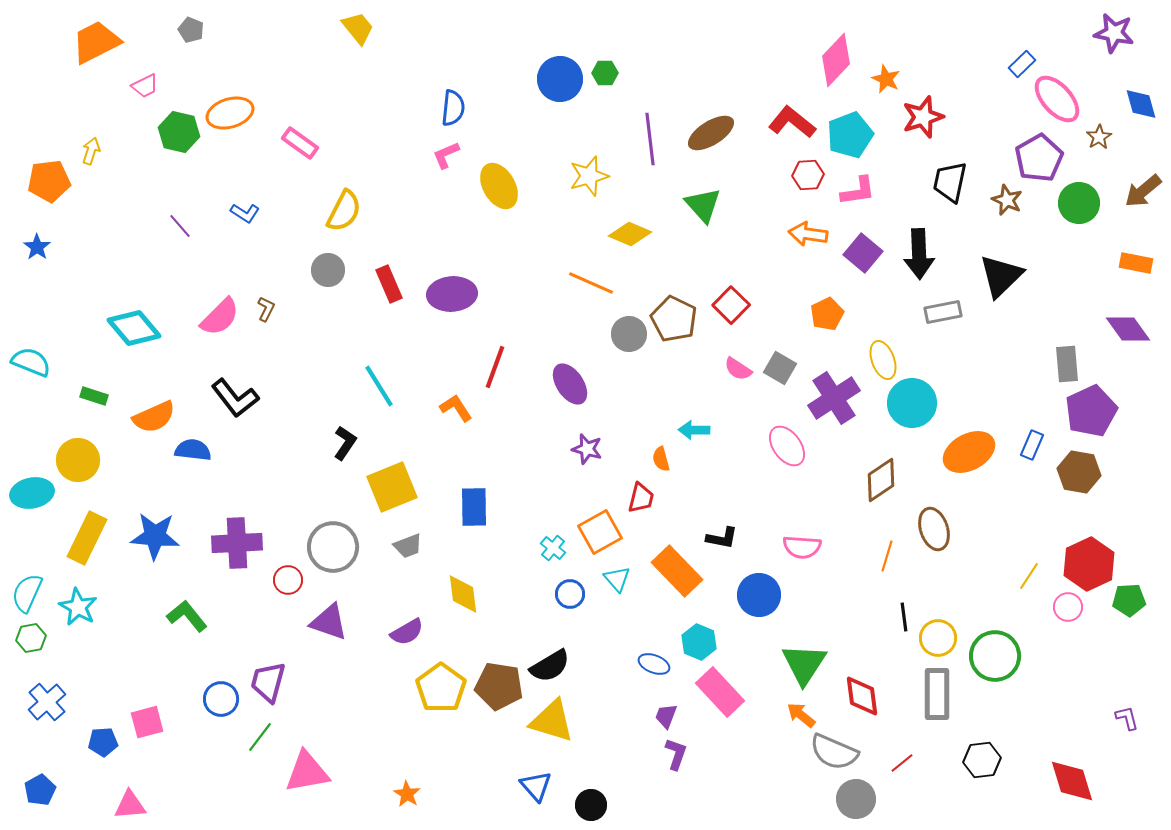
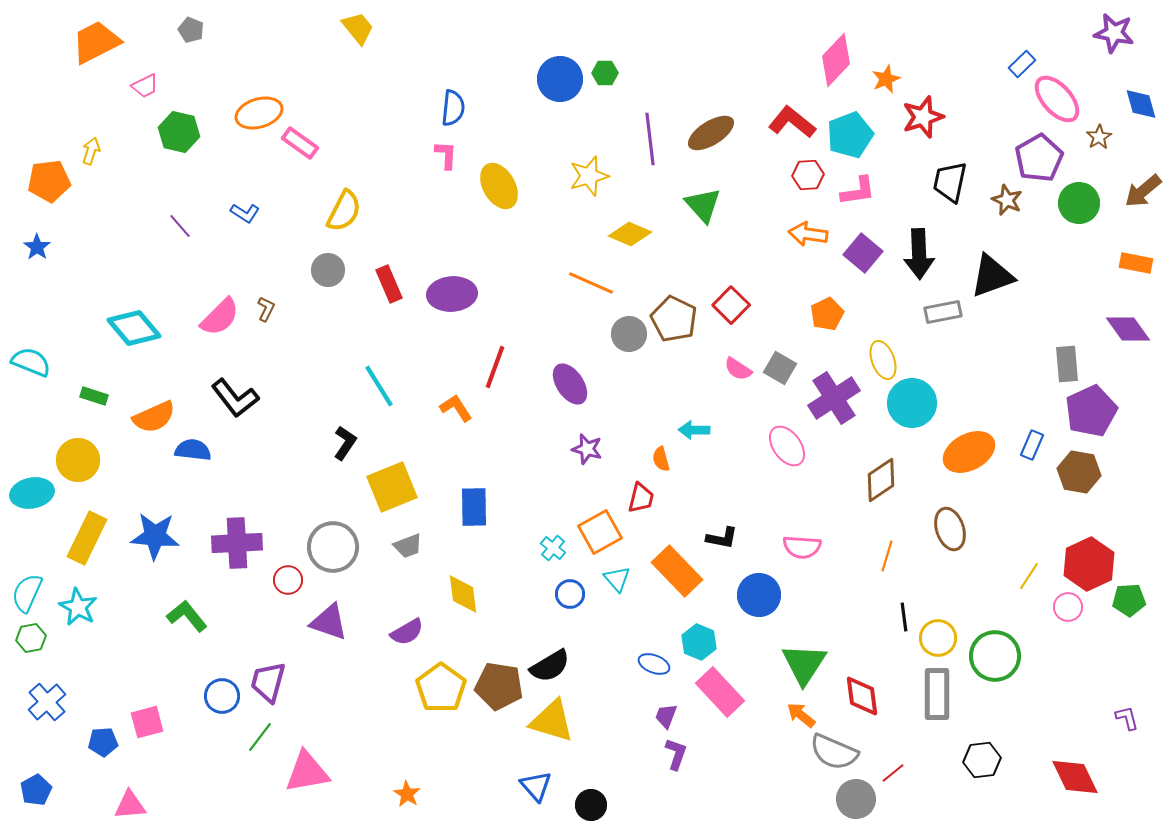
orange star at (886, 79): rotated 24 degrees clockwise
orange ellipse at (230, 113): moved 29 px right
pink L-shape at (446, 155): rotated 116 degrees clockwise
black triangle at (1001, 276): moved 9 px left; rotated 24 degrees clockwise
brown ellipse at (934, 529): moved 16 px right
blue circle at (221, 699): moved 1 px right, 3 px up
red line at (902, 763): moved 9 px left, 10 px down
red diamond at (1072, 781): moved 3 px right, 4 px up; rotated 9 degrees counterclockwise
blue pentagon at (40, 790): moved 4 px left
